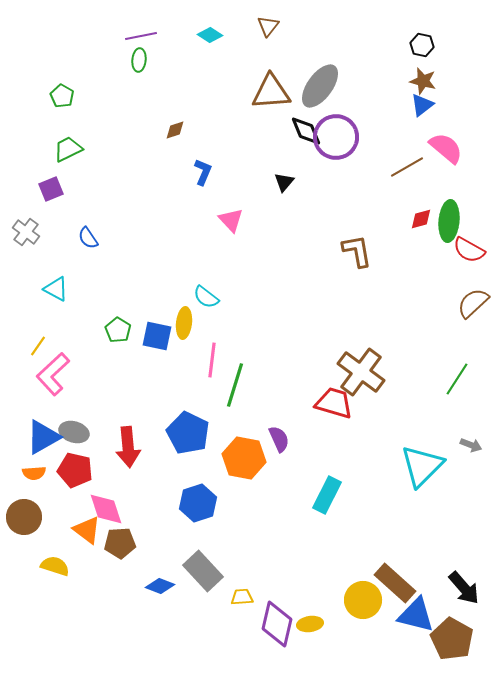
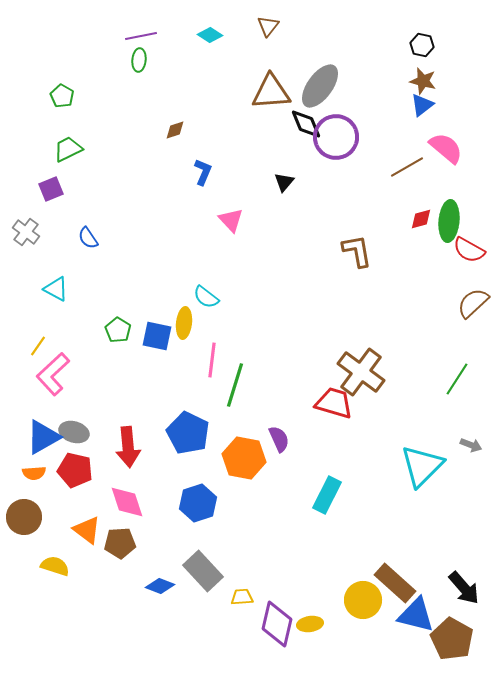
black diamond at (306, 131): moved 7 px up
pink diamond at (106, 509): moved 21 px right, 7 px up
